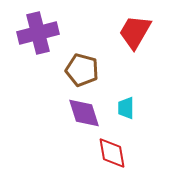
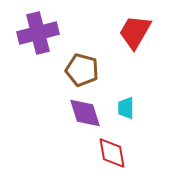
purple diamond: moved 1 px right
